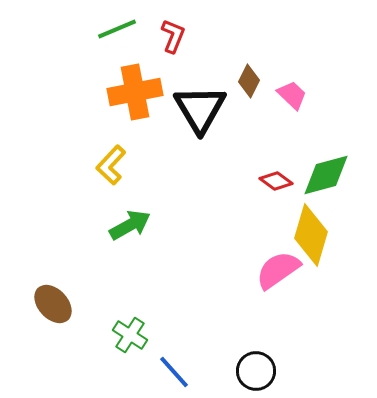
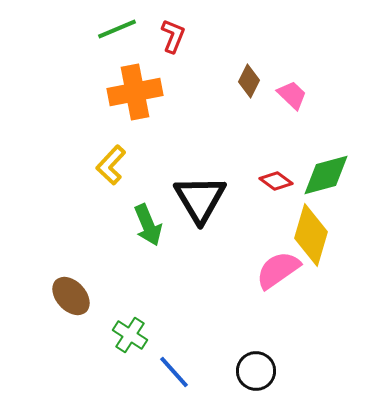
black triangle: moved 90 px down
green arrow: moved 18 px right; rotated 96 degrees clockwise
brown ellipse: moved 18 px right, 8 px up
